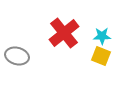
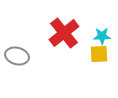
yellow square: moved 2 px left, 2 px up; rotated 24 degrees counterclockwise
